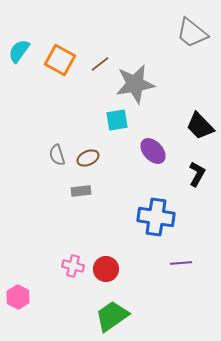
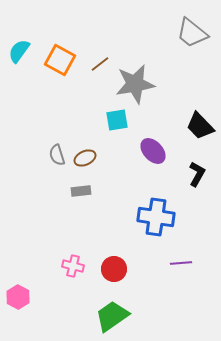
brown ellipse: moved 3 px left
red circle: moved 8 px right
